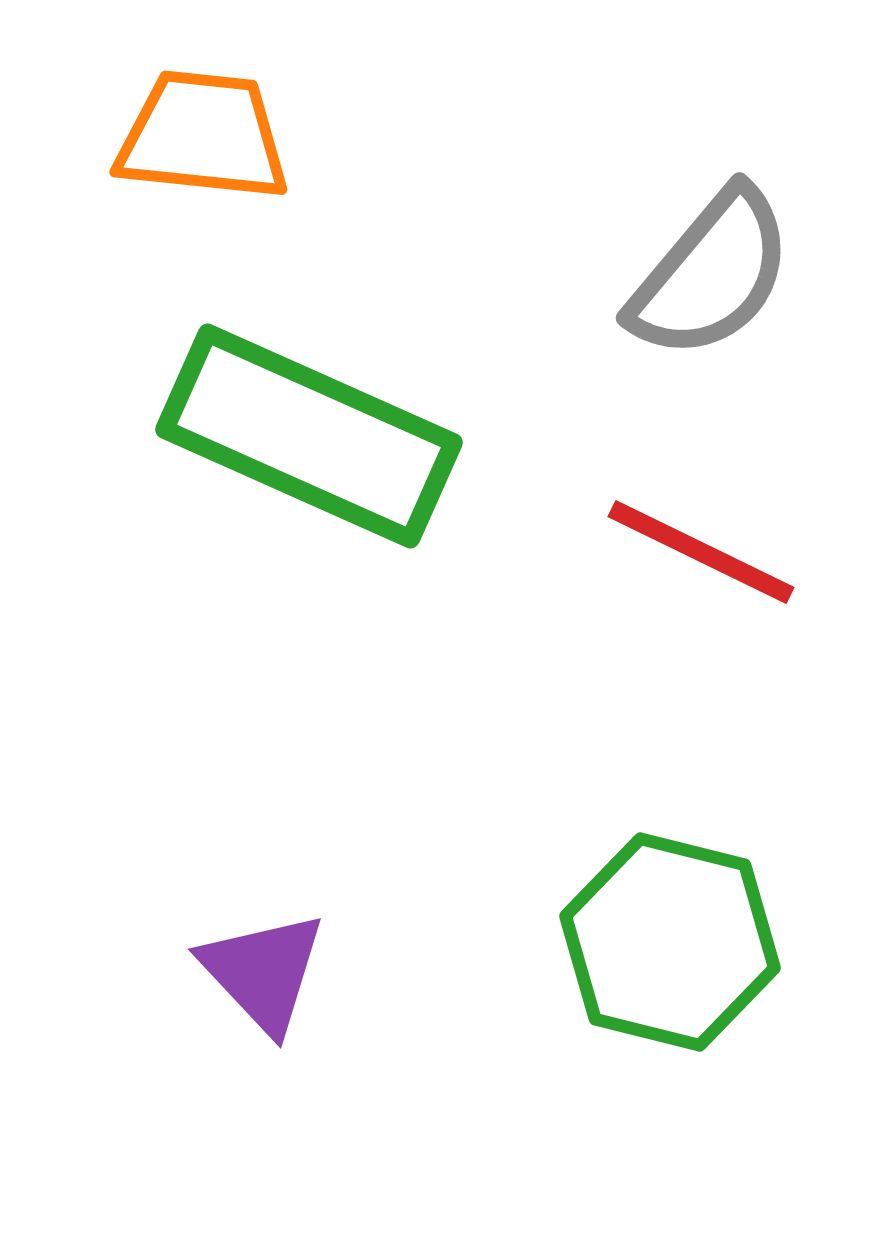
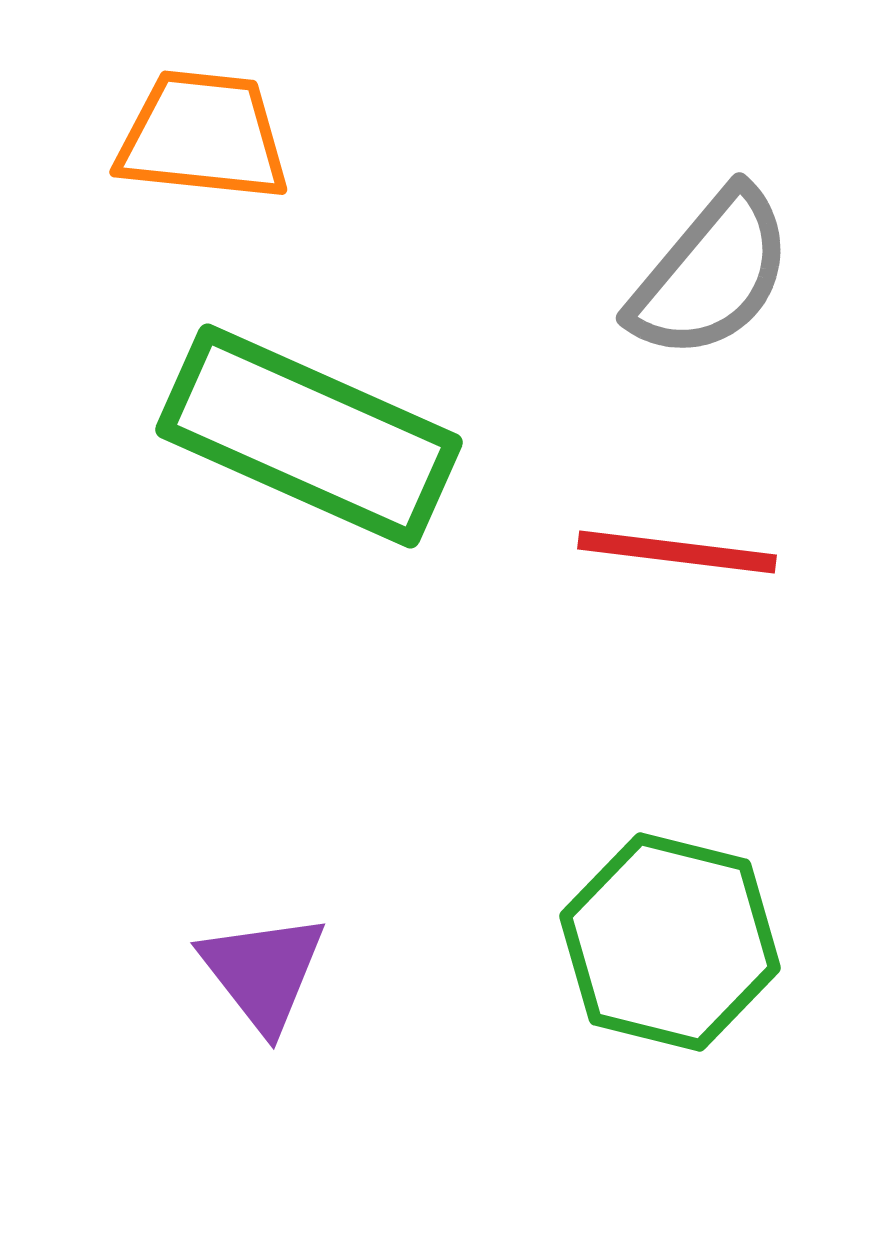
red line: moved 24 px left; rotated 19 degrees counterclockwise
purple triangle: rotated 5 degrees clockwise
